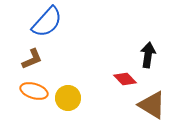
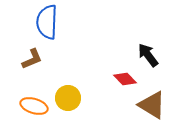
blue semicircle: rotated 140 degrees clockwise
black arrow: rotated 45 degrees counterclockwise
orange ellipse: moved 15 px down
